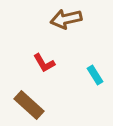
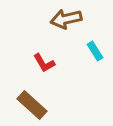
cyan rectangle: moved 24 px up
brown rectangle: moved 3 px right
